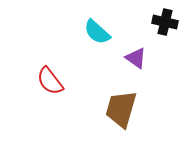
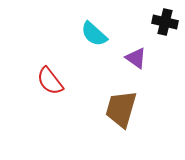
cyan semicircle: moved 3 px left, 2 px down
